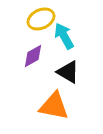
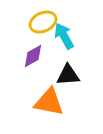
yellow ellipse: moved 2 px right, 3 px down
black triangle: moved 3 px down; rotated 35 degrees counterclockwise
orange triangle: moved 5 px left, 4 px up
